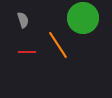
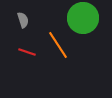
red line: rotated 18 degrees clockwise
